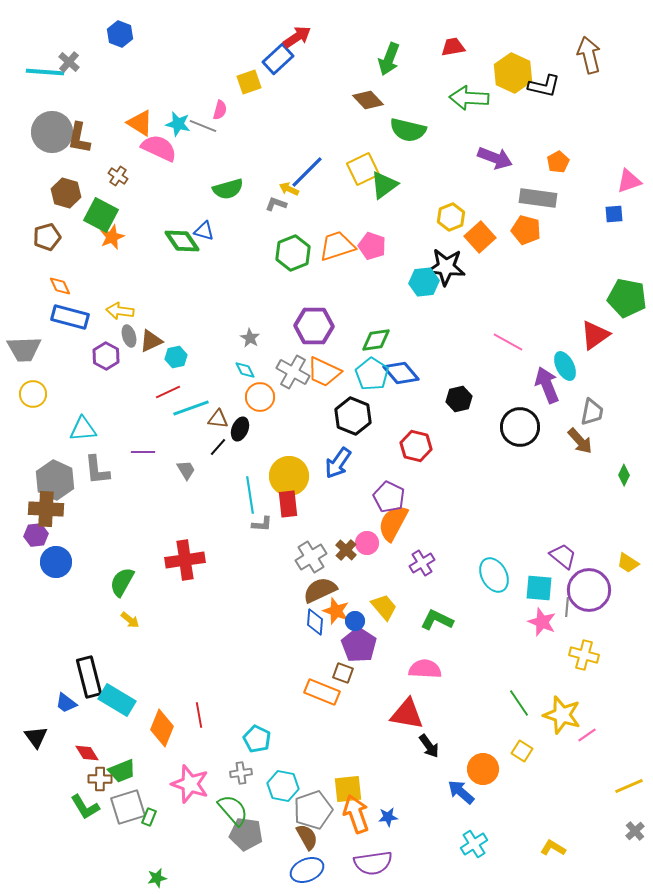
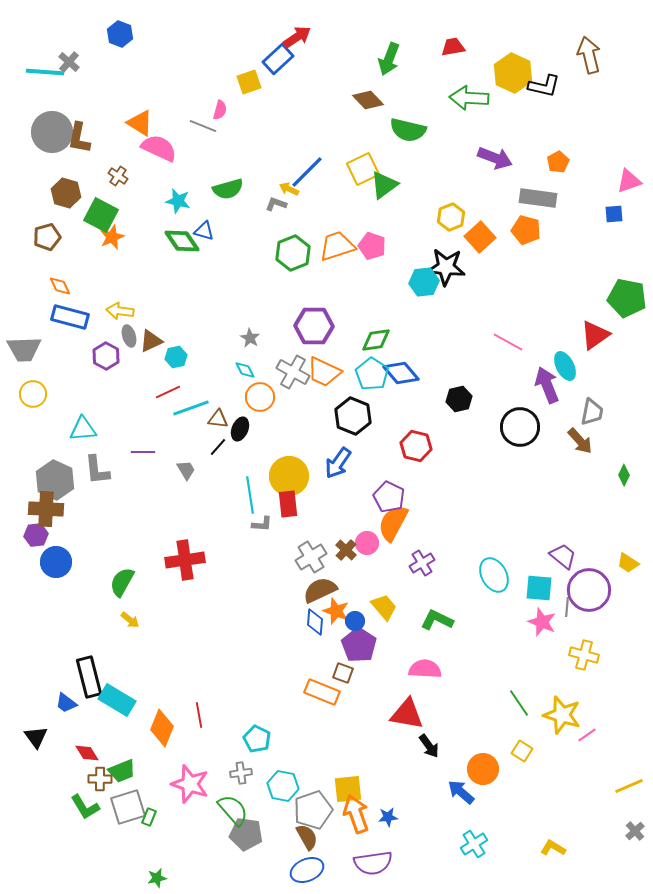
cyan star at (178, 124): moved 77 px down
